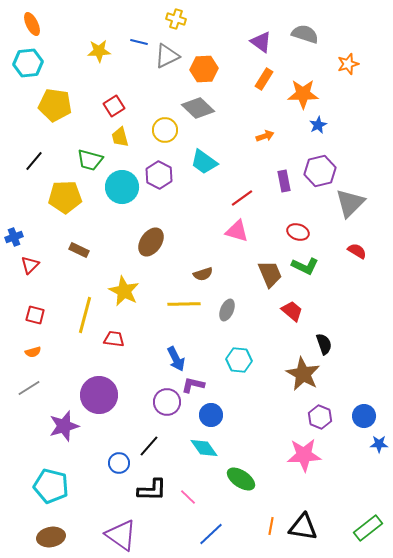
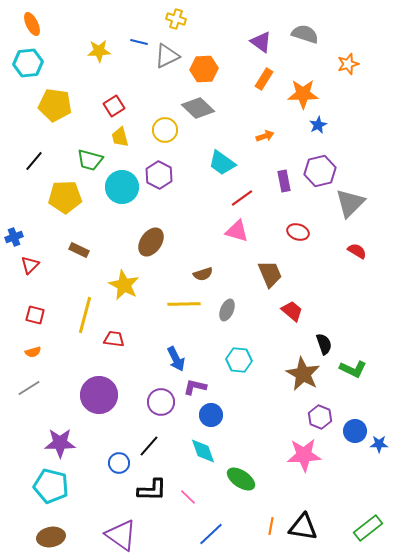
cyan trapezoid at (204, 162): moved 18 px right, 1 px down
green L-shape at (305, 266): moved 48 px right, 103 px down
yellow star at (124, 291): moved 6 px up
purple L-shape at (193, 385): moved 2 px right, 2 px down
purple circle at (167, 402): moved 6 px left
blue circle at (364, 416): moved 9 px left, 15 px down
purple star at (64, 426): moved 4 px left, 17 px down; rotated 16 degrees clockwise
cyan diamond at (204, 448): moved 1 px left, 3 px down; rotated 16 degrees clockwise
